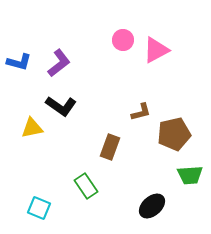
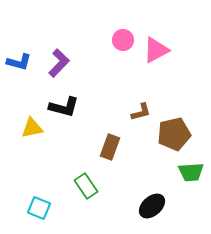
purple L-shape: rotated 8 degrees counterclockwise
black L-shape: moved 3 px right, 1 px down; rotated 20 degrees counterclockwise
green trapezoid: moved 1 px right, 3 px up
